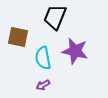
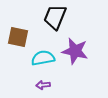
cyan semicircle: rotated 90 degrees clockwise
purple arrow: rotated 24 degrees clockwise
